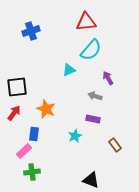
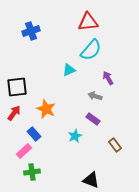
red triangle: moved 2 px right
purple rectangle: rotated 24 degrees clockwise
blue rectangle: rotated 48 degrees counterclockwise
